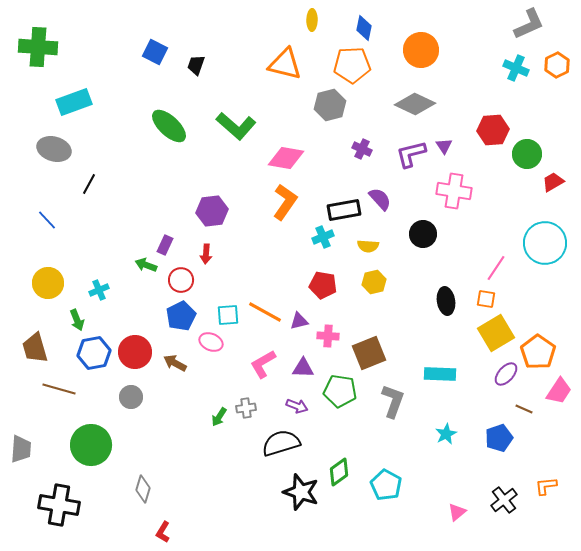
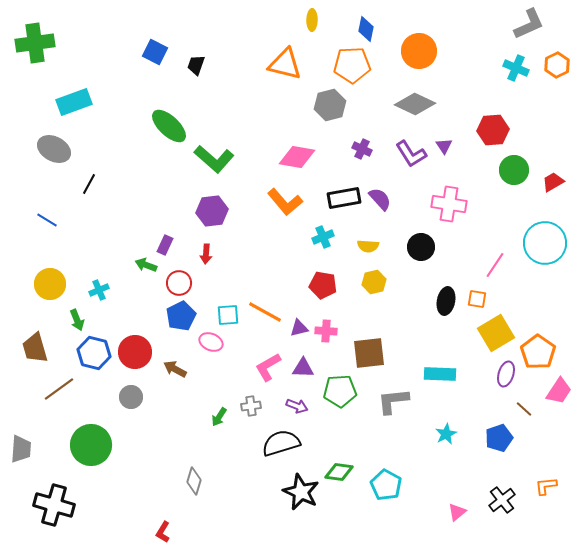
blue diamond at (364, 28): moved 2 px right, 1 px down
green cross at (38, 47): moved 3 px left, 4 px up; rotated 12 degrees counterclockwise
orange circle at (421, 50): moved 2 px left, 1 px down
green L-shape at (236, 126): moved 22 px left, 33 px down
gray ellipse at (54, 149): rotated 12 degrees clockwise
purple L-shape at (411, 154): rotated 108 degrees counterclockwise
green circle at (527, 154): moved 13 px left, 16 px down
pink diamond at (286, 158): moved 11 px right, 1 px up
pink cross at (454, 191): moved 5 px left, 13 px down
orange L-shape at (285, 202): rotated 105 degrees clockwise
black rectangle at (344, 210): moved 12 px up
blue line at (47, 220): rotated 15 degrees counterclockwise
black circle at (423, 234): moved 2 px left, 13 px down
pink line at (496, 268): moved 1 px left, 3 px up
red circle at (181, 280): moved 2 px left, 3 px down
yellow circle at (48, 283): moved 2 px right, 1 px down
orange square at (486, 299): moved 9 px left
black ellipse at (446, 301): rotated 20 degrees clockwise
purple triangle at (299, 321): moved 7 px down
pink cross at (328, 336): moved 2 px left, 5 px up
blue hexagon at (94, 353): rotated 24 degrees clockwise
brown square at (369, 353): rotated 16 degrees clockwise
brown arrow at (175, 363): moved 6 px down
pink L-shape at (263, 364): moved 5 px right, 3 px down
purple ellipse at (506, 374): rotated 25 degrees counterclockwise
brown line at (59, 389): rotated 52 degrees counterclockwise
green pentagon at (340, 391): rotated 12 degrees counterclockwise
gray L-shape at (393, 401): rotated 116 degrees counterclockwise
gray cross at (246, 408): moved 5 px right, 2 px up
brown line at (524, 409): rotated 18 degrees clockwise
green diamond at (339, 472): rotated 44 degrees clockwise
gray diamond at (143, 489): moved 51 px right, 8 px up
black star at (301, 492): rotated 6 degrees clockwise
black cross at (504, 500): moved 2 px left
black cross at (59, 505): moved 5 px left; rotated 6 degrees clockwise
